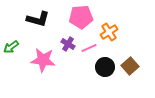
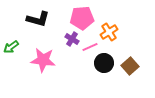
pink pentagon: moved 1 px right, 1 px down
purple cross: moved 4 px right, 5 px up
pink line: moved 1 px right, 1 px up
black circle: moved 1 px left, 4 px up
